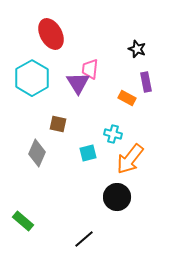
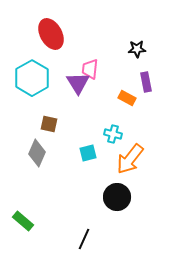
black star: rotated 24 degrees counterclockwise
brown square: moved 9 px left
black line: rotated 25 degrees counterclockwise
